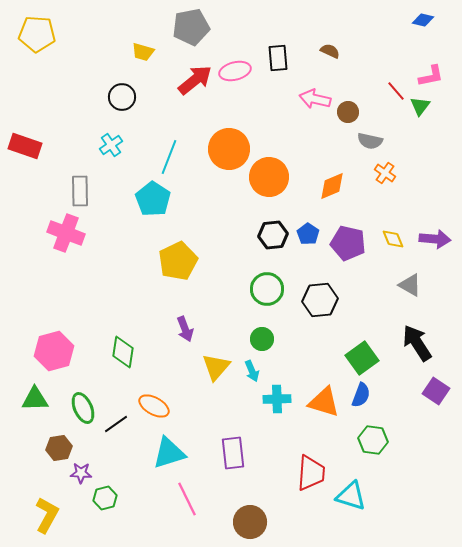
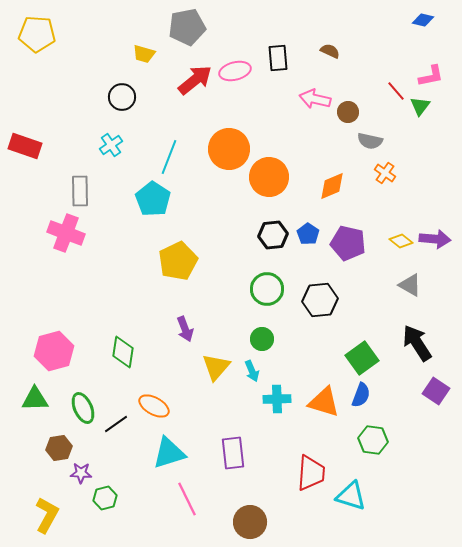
gray pentagon at (191, 27): moved 4 px left
yellow trapezoid at (143, 52): moved 1 px right, 2 px down
yellow diamond at (393, 239): moved 8 px right, 2 px down; rotated 30 degrees counterclockwise
